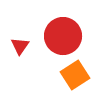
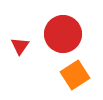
red circle: moved 2 px up
